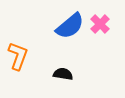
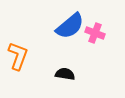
pink cross: moved 5 px left, 9 px down; rotated 24 degrees counterclockwise
black semicircle: moved 2 px right
